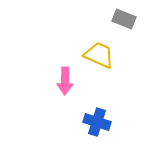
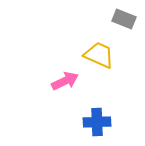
pink arrow: rotated 116 degrees counterclockwise
blue cross: rotated 20 degrees counterclockwise
